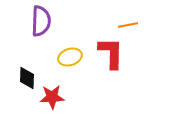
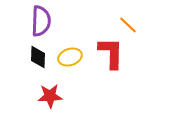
orange line: rotated 54 degrees clockwise
black diamond: moved 11 px right, 21 px up
red star: moved 2 px left, 1 px up
